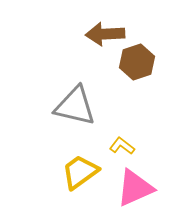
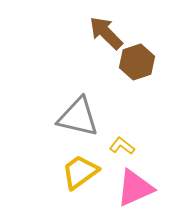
brown arrow: moved 1 px right, 1 px up; rotated 48 degrees clockwise
gray triangle: moved 3 px right, 11 px down
